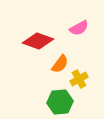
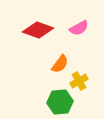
red diamond: moved 11 px up
yellow cross: moved 2 px down
